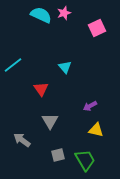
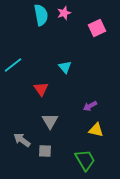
cyan semicircle: rotated 55 degrees clockwise
gray square: moved 13 px left, 4 px up; rotated 16 degrees clockwise
